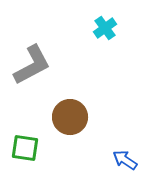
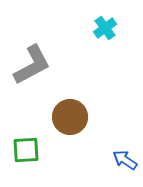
green square: moved 1 px right, 2 px down; rotated 12 degrees counterclockwise
